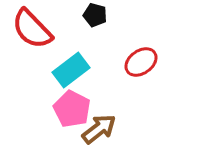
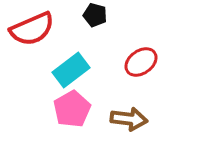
red semicircle: rotated 69 degrees counterclockwise
pink pentagon: rotated 15 degrees clockwise
brown arrow: moved 30 px right, 10 px up; rotated 45 degrees clockwise
